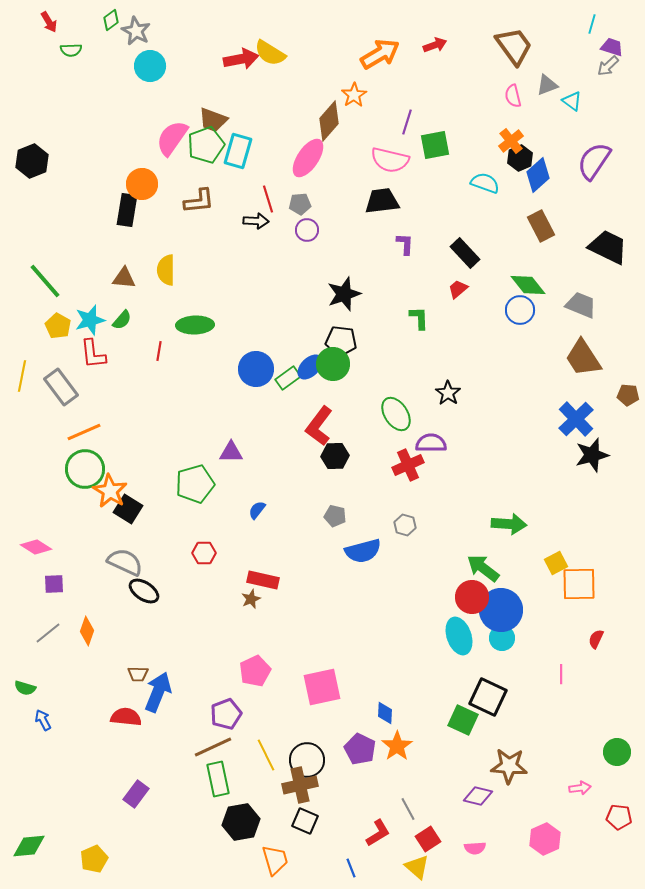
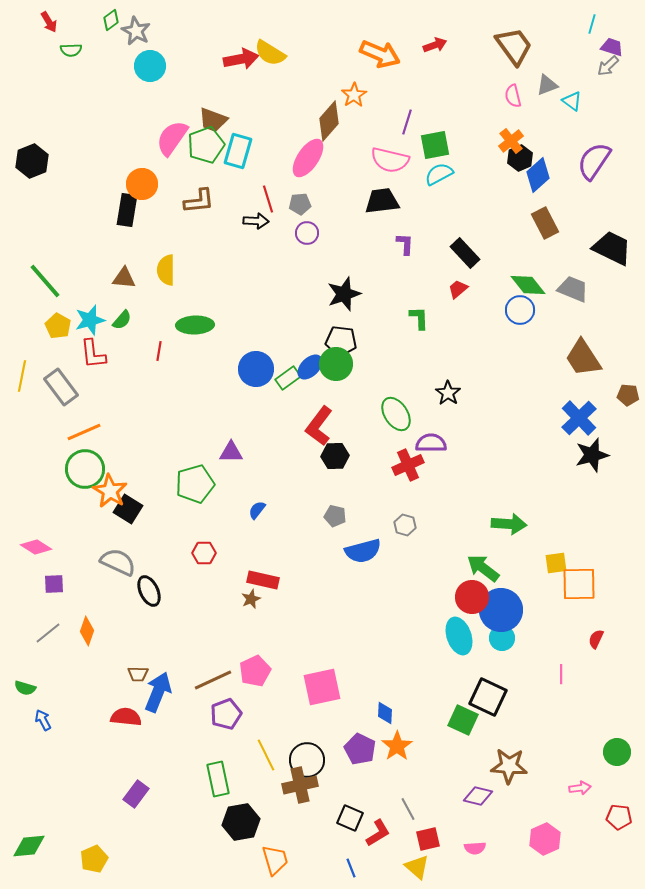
orange arrow at (380, 54): rotated 54 degrees clockwise
cyan semicircle at (485, 183): moved 46 px left, 9 px up; rotated 48 degrees counterclockwise
brown rectangle at (541, 226): moved 4 px right, 3 px up
purple circle at (307, 230): moved 3 px down
black trapezoid at (608, 247): moved 4 px right, 1 px down
gray trapezoid at (581, 305): moved 8 px left, 16 px up
green circle at (333, 364): moved 3 px right
blue cross at (576, 419): moved 3 px right, 1 px up
gray semicircle at (125, 562): moved 7 px left
yellow square at (556, 563): rotated 20 degrees clockwise
black ellipse at (144, 591): moved 5 px right; rotated 32 degrees clockwise
brown line at (213, 747): moved 67 px up
black square at (305, 821): moved 45 px right, 3 px up
red square at (428, 839): rotated 20 degrees clockwise
